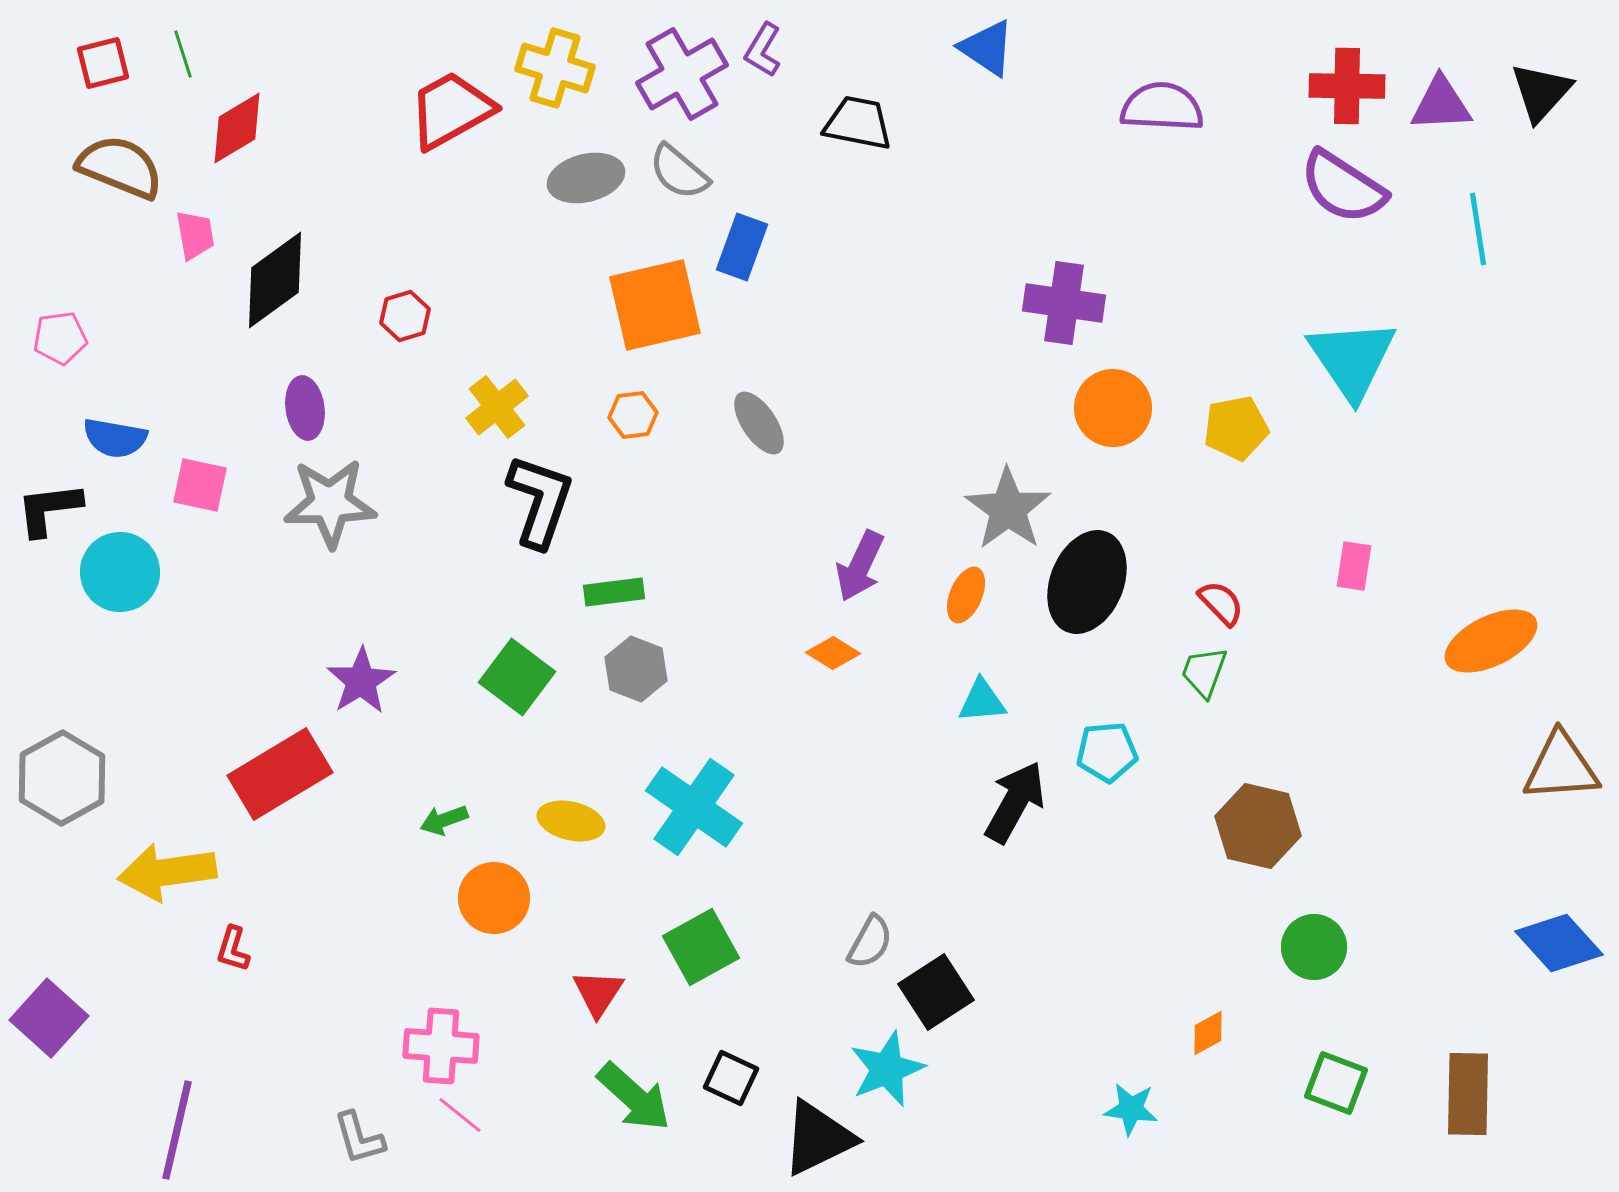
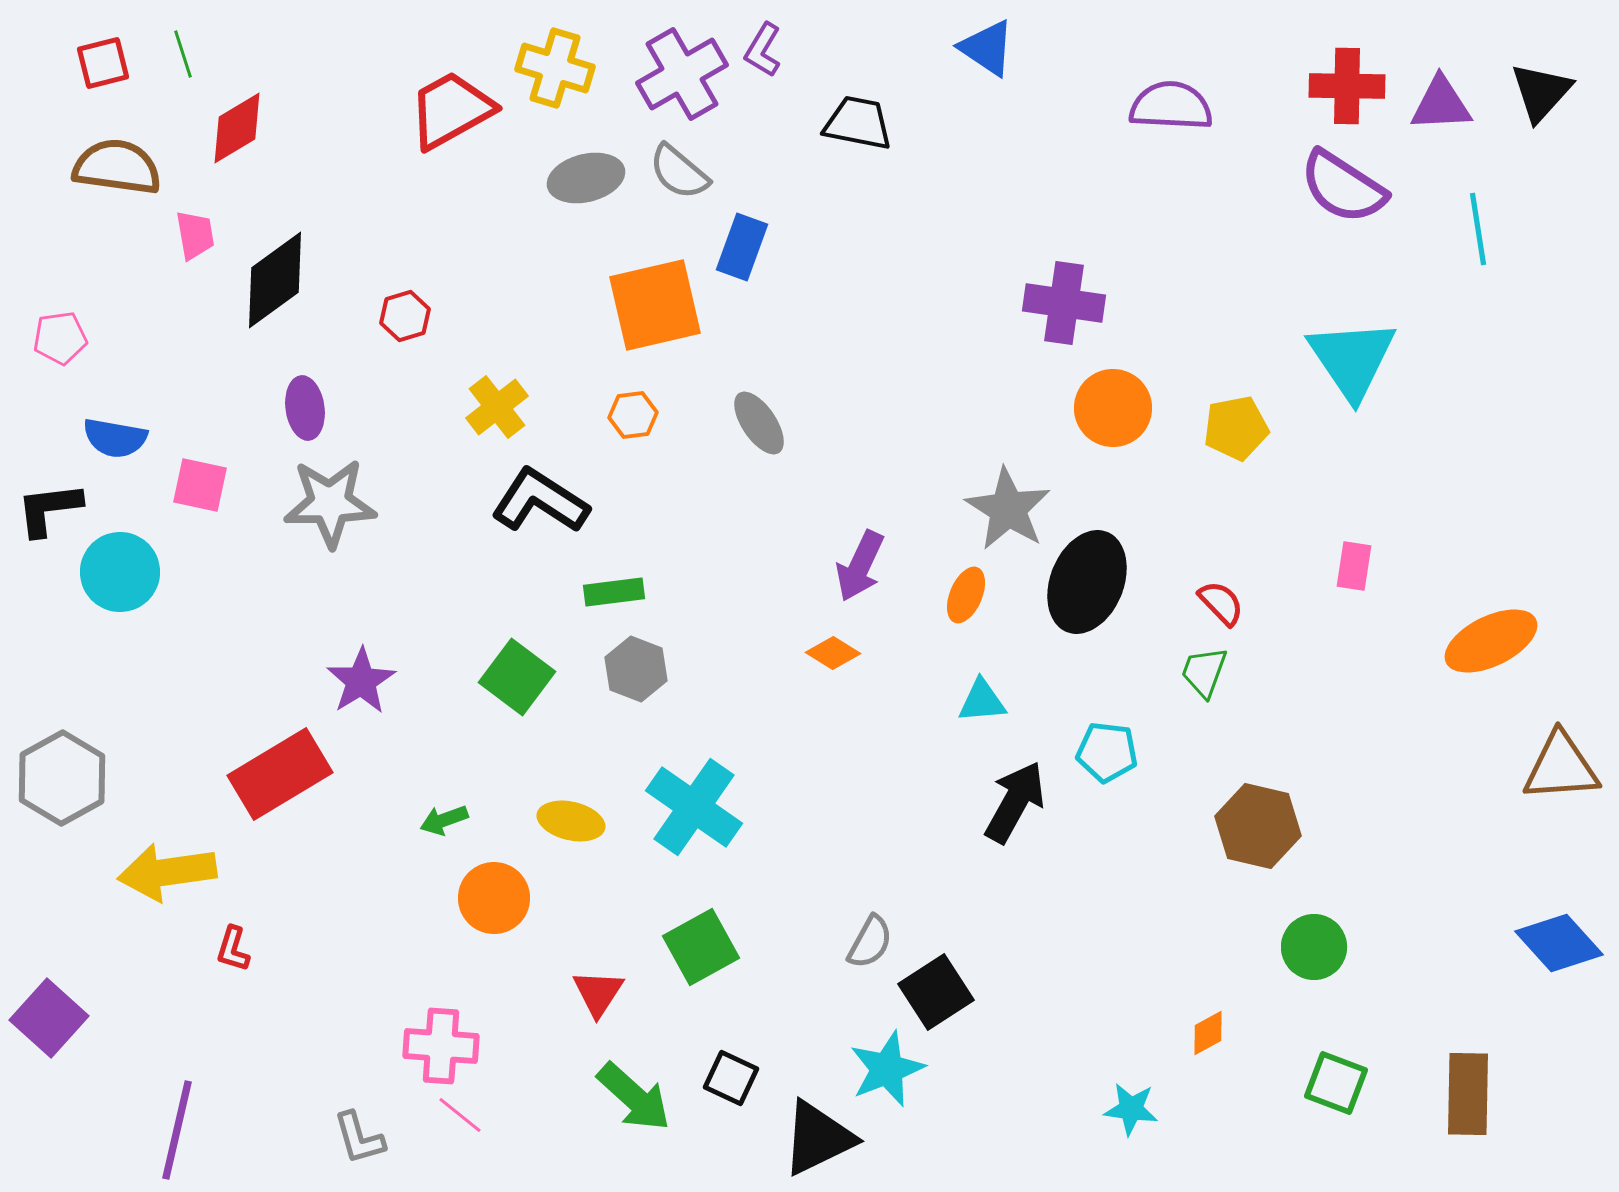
purple semicircle at (1162, 107): moved 9 px right, 1 px up
brown semicircle at (120, 167): moved 3 px left; rotated 14 degrees counterclockwise
black L-shape at (540, 501): rotated 76 degrees counterclockwise
gray star at (1008, 509): rotated 4 degrees counterclockwise
cyan pentagon at (1107, 752): rotated 12 degrees clockwise
